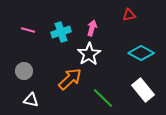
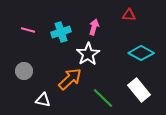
red triangle: rotated 16 degrees clockwise
pink arrow: moved 2 px right, 1 px up
white star: moved 1 px left
white rectangle: moved 4 px left
white triangle: moved 12 px right
